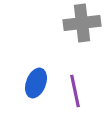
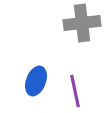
blue ellipse: moved 2 px up
